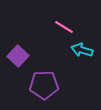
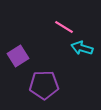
cyan arrow: moved 2 px up
purple square: rotated 15 degrees clockwise
